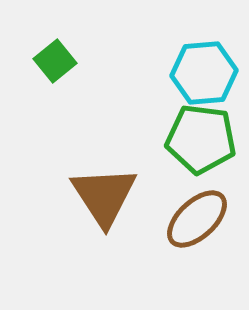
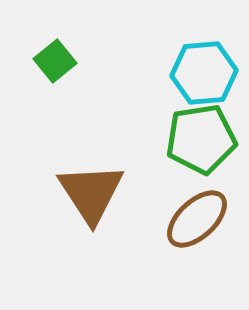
green pentagon: rotated 16 degrees counterclockwise
brown triangle: moved 13 px left, 3 px up
